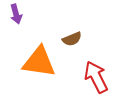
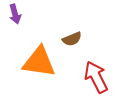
purple arrow: moved 1 px left
